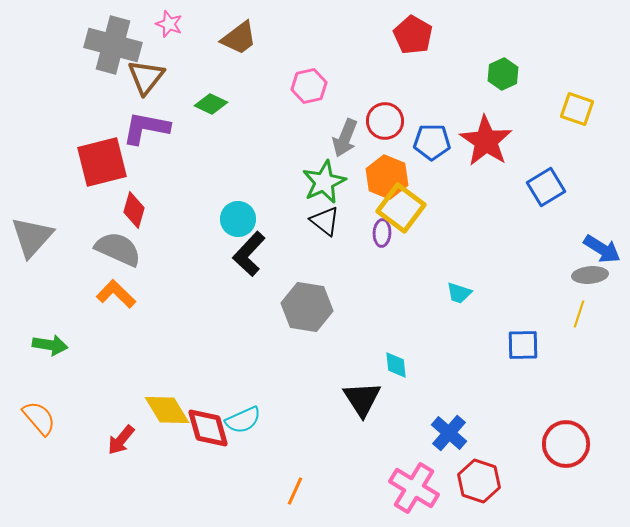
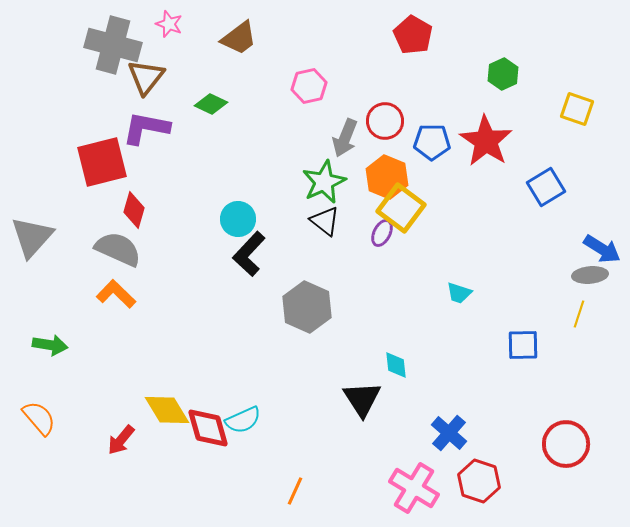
purple ellipse at (382, 233): rotated 24 degrees clockwise
gray hexagon at (307, 307): rotated 15 degrees clockwise
